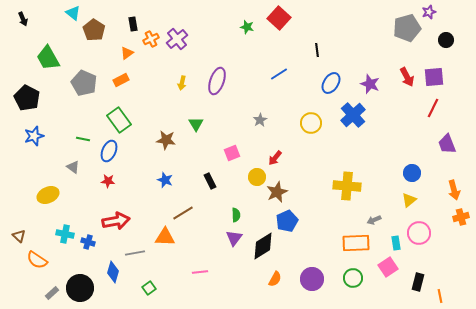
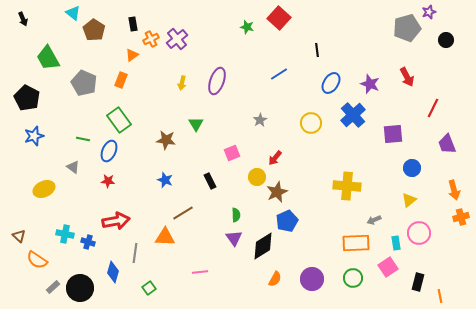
orange triangle at (127, 53): moved 5 px right, 2 px down
purple square at (434, 77): moved 41 px left, 57 px down
orange rectangle at (121, 80): rotated 42 degrees counterclockwise
blue circle at (412, 173): moved 5 px up
yellow ellipse at (48, 195): moved 4 px left, 6 px up
purple triangle at (234, 238): rotated 12 degrees counterclockwise
gray line at (135, 253): rotated 72 degrees counterclockwise
gray rectangle at (52, 293): moved 1 px right, 6 px up
